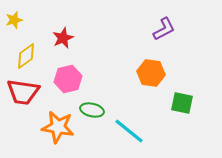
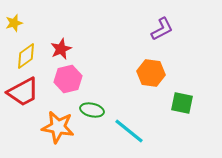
yellow star: moved 3 px down
purple L-shape: moved 2 px left
red star: moved 2 px left, 11 px down
red trapezoid: rotated 36 degrees counterclockwise
